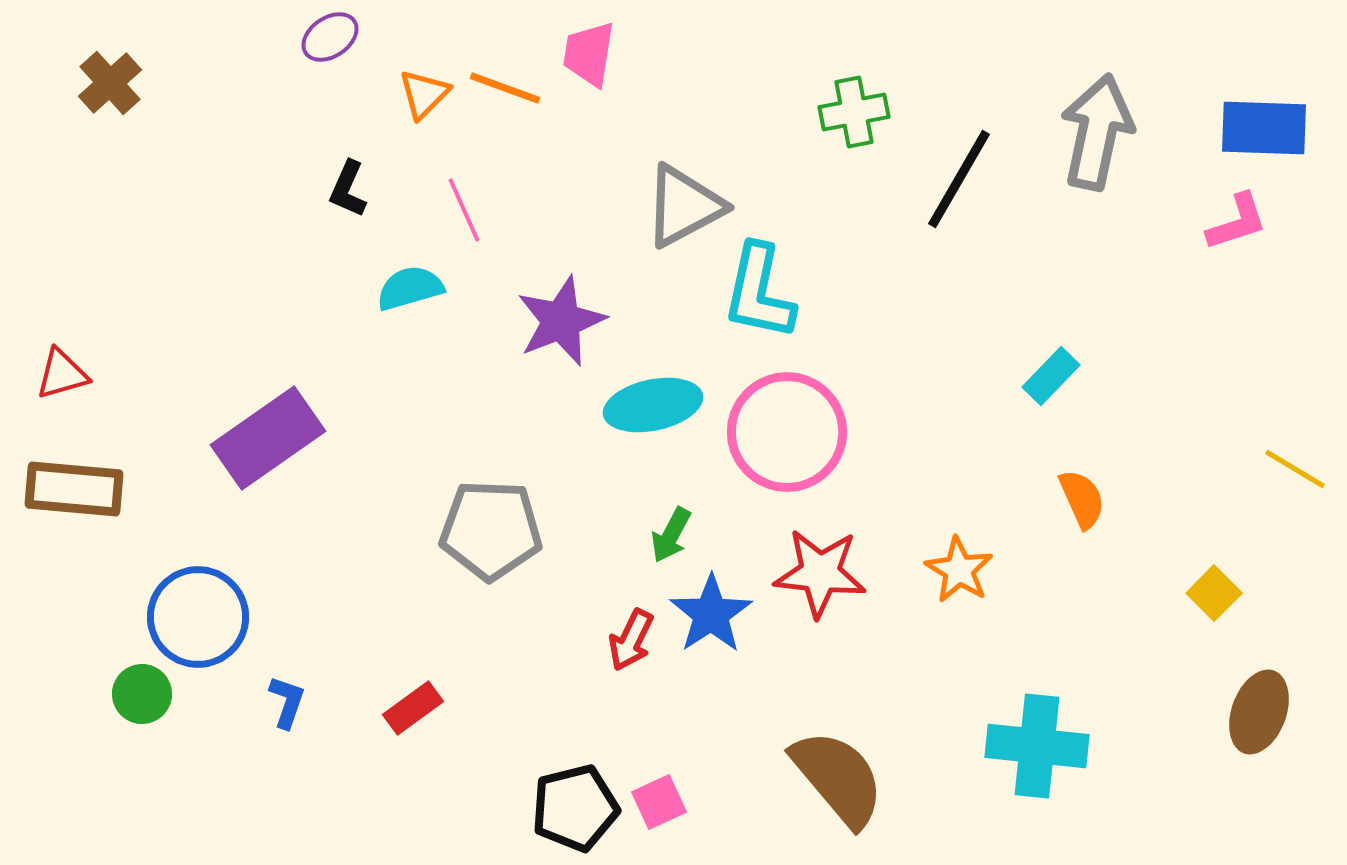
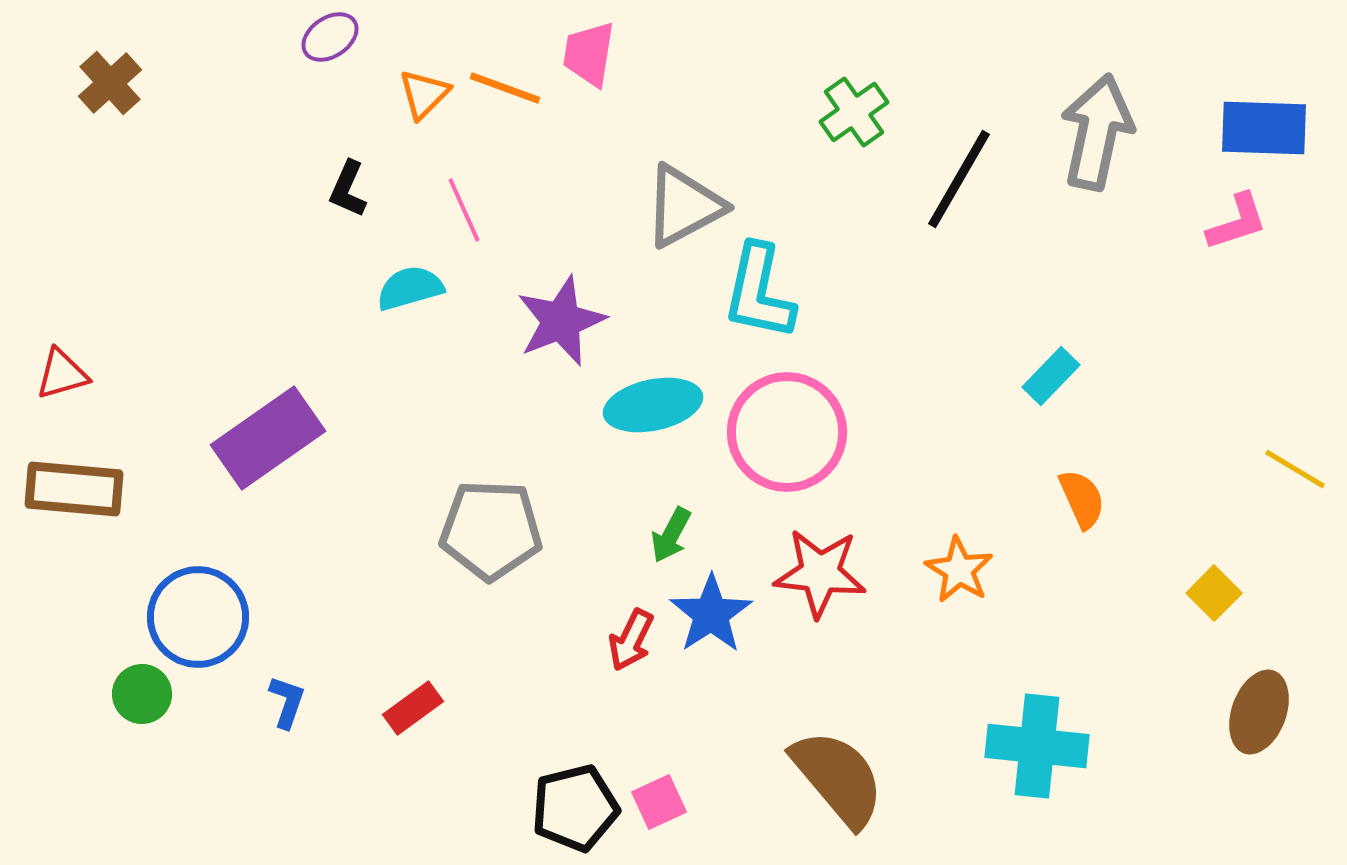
green cross: rotated 24 degrees counterclockwise
